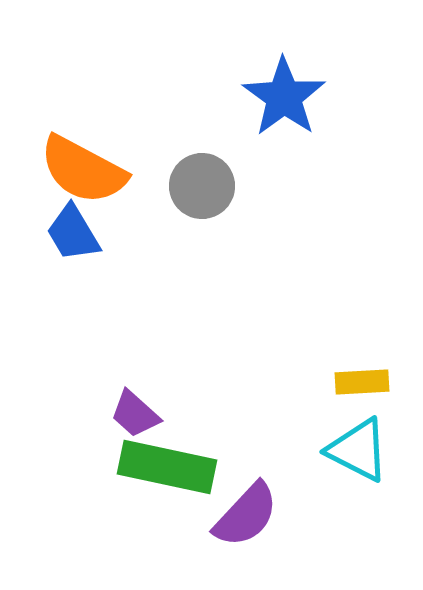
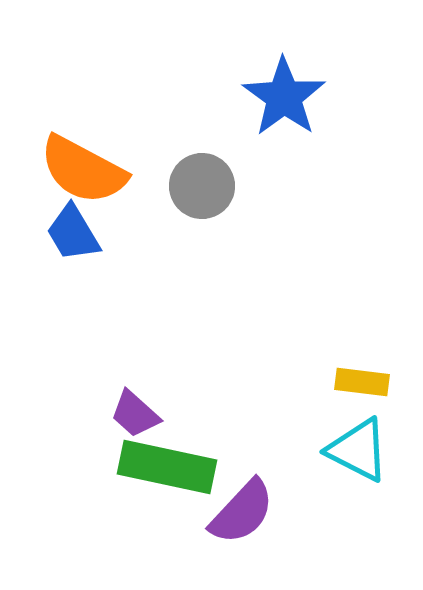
yellow rectangle: rotated 10 degrees clockwise
purple semicircle: moved 4 px left, 3 px up
